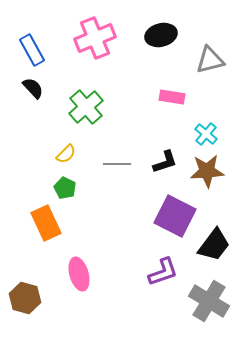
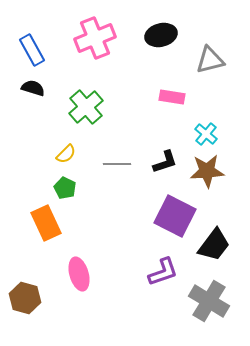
black semicircle: rotated 30 degrees counterclockwise
